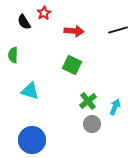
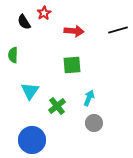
green square: rotated 30 degrees counterclockwise
cyan triangle: rotated 48 degrees clockwise
green cross: moved 31 px left, 5 px down
cyan arrow: moved 26 px left, 9 px up
gray circle: moved 2 px right, 1 px up
